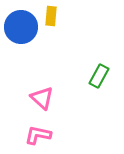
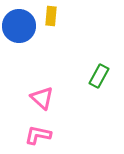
blue circle: moved 2 px left, 1 px up
